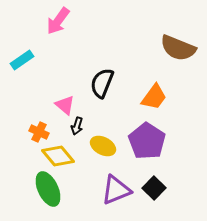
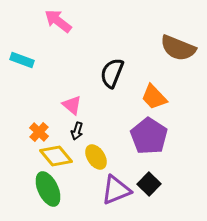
pink arrow: rotated 92 degrees clockwise
cyan rectangle: rotated 55 degrees clockwise
black semicircle: moved 10 px right, 10 px up
orange trapezoid: rotated 100 degrees clockwise
pink triangle: moved 7 px right
black arrow: moved 5 px down
orange cross: rotated 18 degrees clockwise
purple pentagon: moved 2 px right, 5 px up
yellow ellipse: moved 7 px left, 11 px down; rotated 30 degrees clockwise
yellow diamond: moved 2 px left
black square: moved 5 px left, 4 px up
